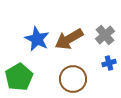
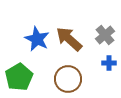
brown arrow: rotated 72 degrees clockwise
blue cross: rotated 16 degrees clockwise
brown circle: moved 5 px left
